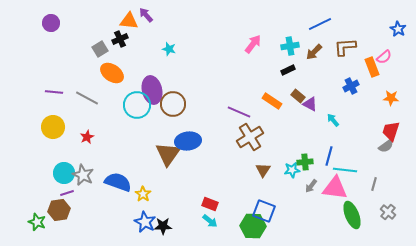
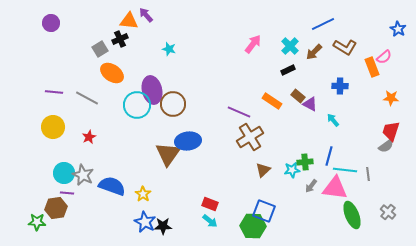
blue line at (320, 24): moved 3 px right
cyan cross at (290, 46): rotated 36 degrees counterclockwise
brown L-shape at (345, 47): rotated 145 degrees counterclockwise
blue cross at (351, 86): moved 11 px left; rotated 28 degrees clockwise
red star at (87, 137): moved 2 px right
brown triangle at (263, 170): rotated 14 degrees clockwise
blue semicircle at (118, 182): moved 6 px left, 4 px down
gray line at (374, 184): moved 6 px left, 10 px up; rotated 24 degrees counterclockwise
purple line at (67, 193): rotated 24 degrees clockwise
brown hexagon at (59, 210): moved 3 px left, 2 px up
green star at (37, 222): rotated 18 degrees counterclockwise
